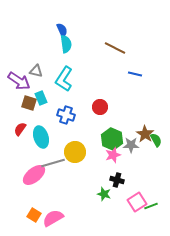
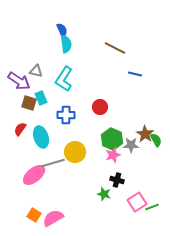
blue cross: rotated 18 degrees counterclockwise
green line: moved 1 px right, 1 px down
